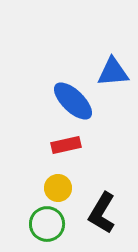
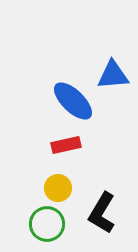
blue triangle: moved 3 px down
